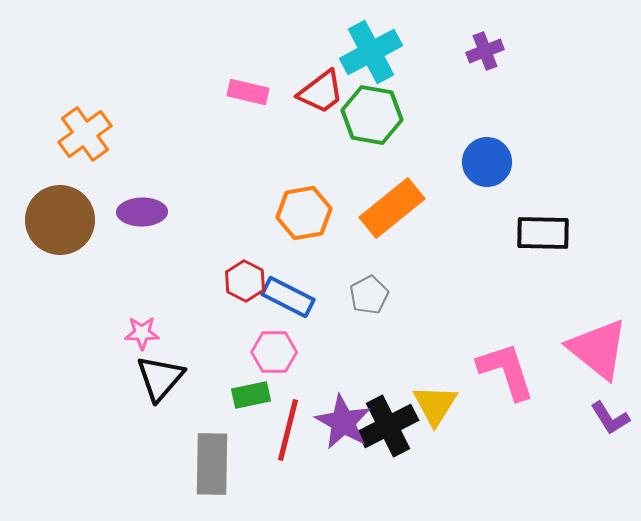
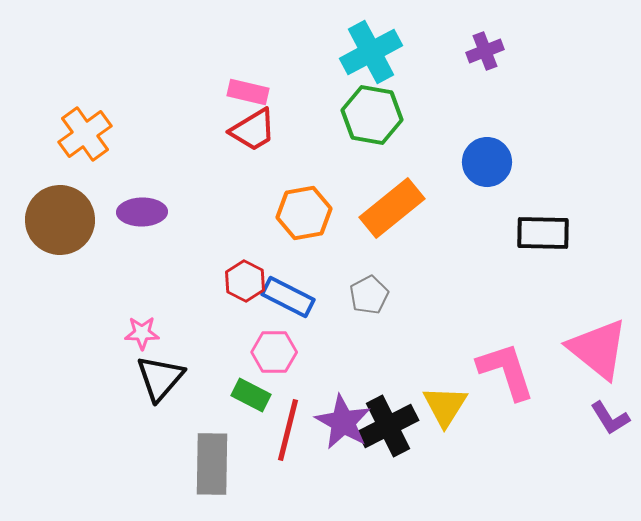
red trapezoid: moved 68 px left, 38 px down; rotated 6 degrees clockwise
green rectangle: rotated 39 degrees clockwise
yellow triangle: moved 10 px right, 1 px down
